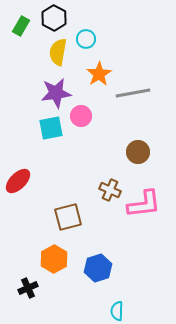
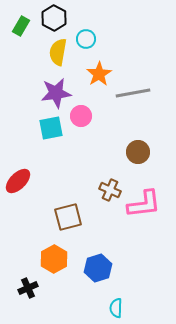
cyan semicircle: moved 1 px left, 3 px up
